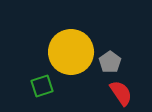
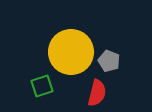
gray pentagon: moved 1 px left, 1 px up; rotated 15 degrees counterclockwise
red semicircle: moved 24 px left; rotated 48 degrees clockwise
